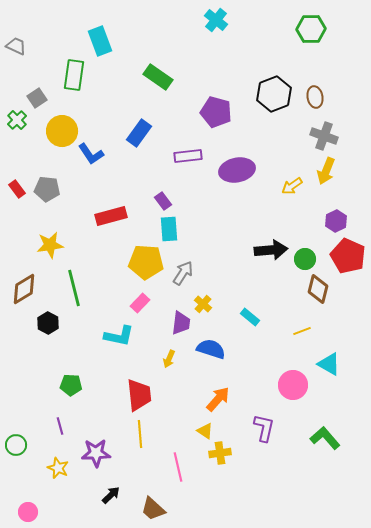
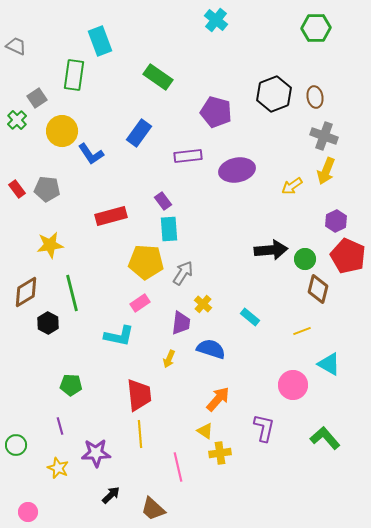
green hexagon at (311, 29): moved 5 px right, 1 px up
green line at (74, 288): moved 2 px left, 5 px down
brown diamond at (24, 289): moved 2 px right, 3 px down
pink rectangle at (140, 303): rotated 12 degrees clockwise
